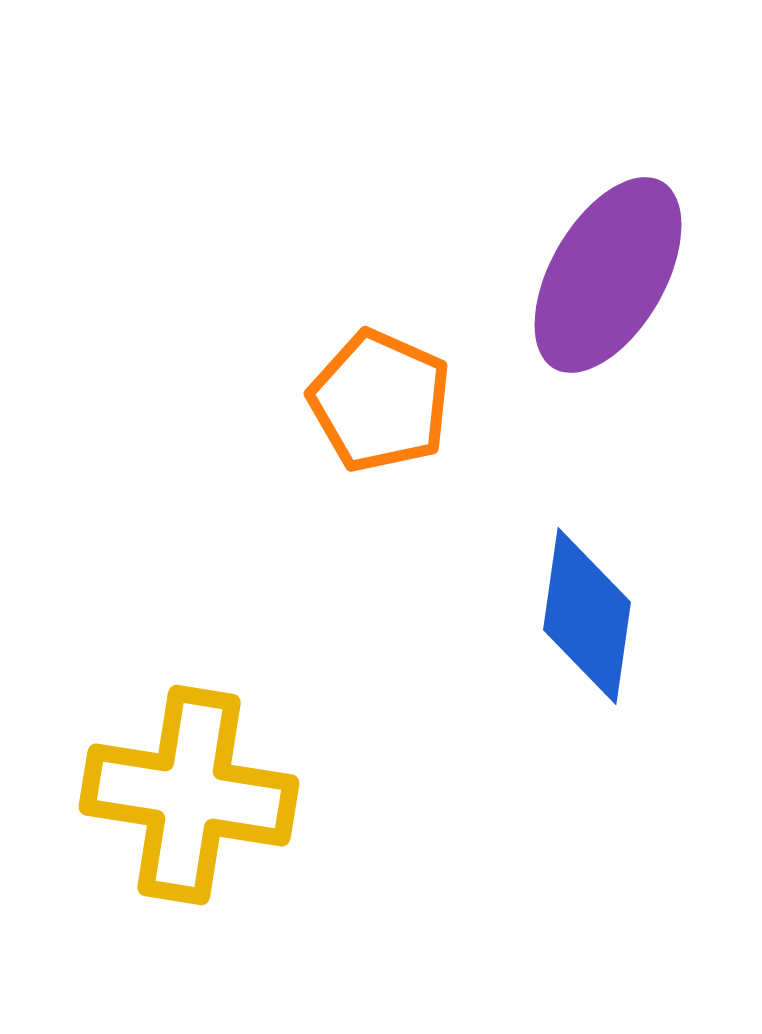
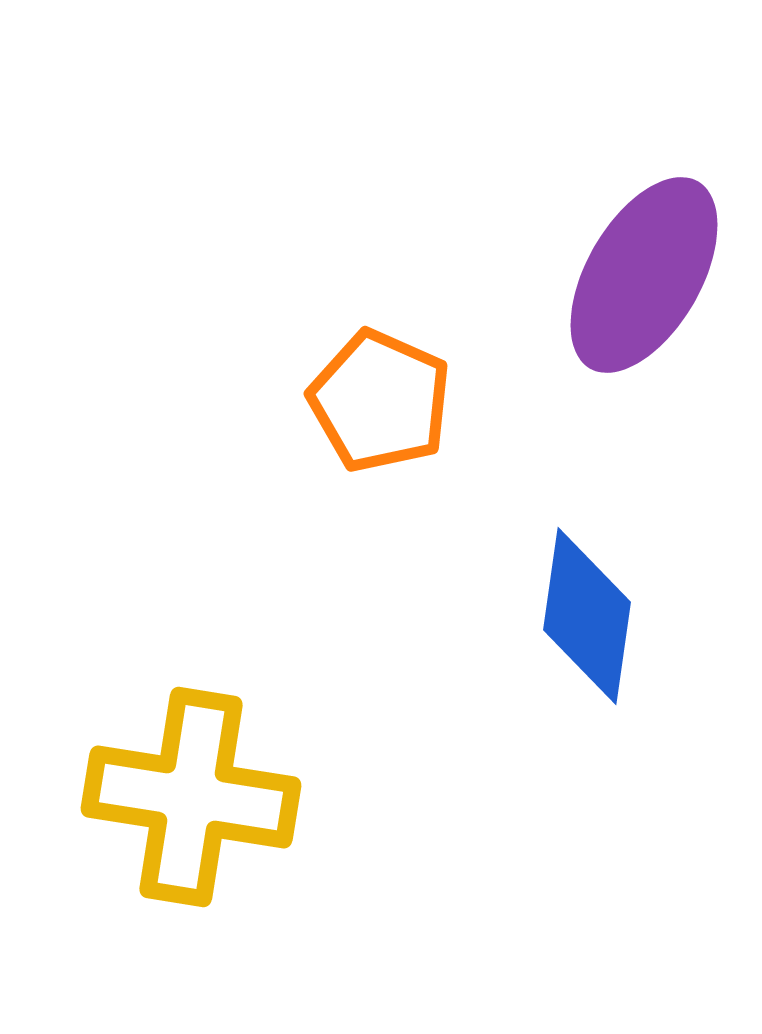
purple ellipse: moved 36 px right
yellow cross: moved 2 px right, 2 px down
